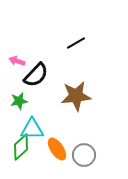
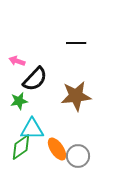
black line: rotated 30 degrees clockwise
black semicircle: moved 1 px left, 4 px down
green diamond: rotated 8 degrees clockwise
gray circle: moved 6 px left, 1 px down
